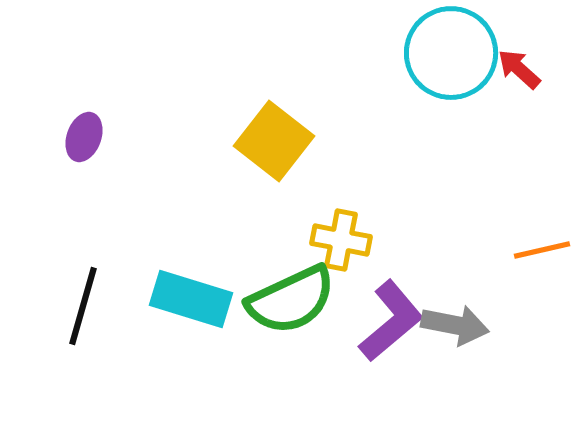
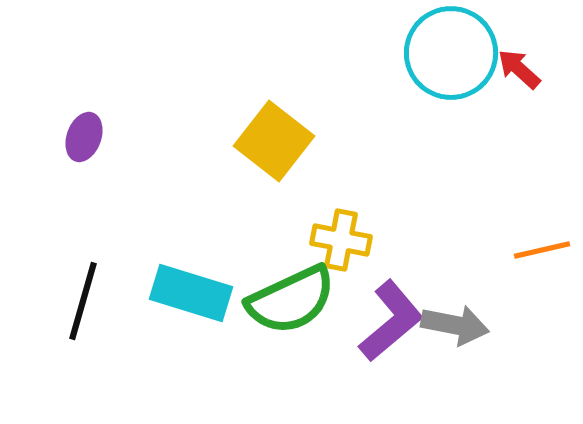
cyan rectangle: moved 6 px up
black line: moved 5 px up
